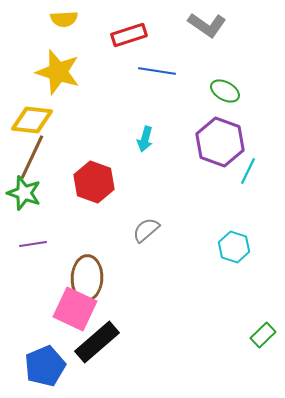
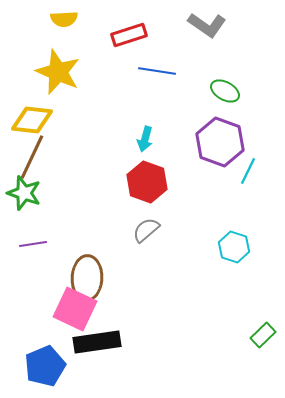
yellow star: rotated 6 degrees clockwise
red hexagon: moved 53 px right
black rectangle: rotated 33 degrees clockwise
